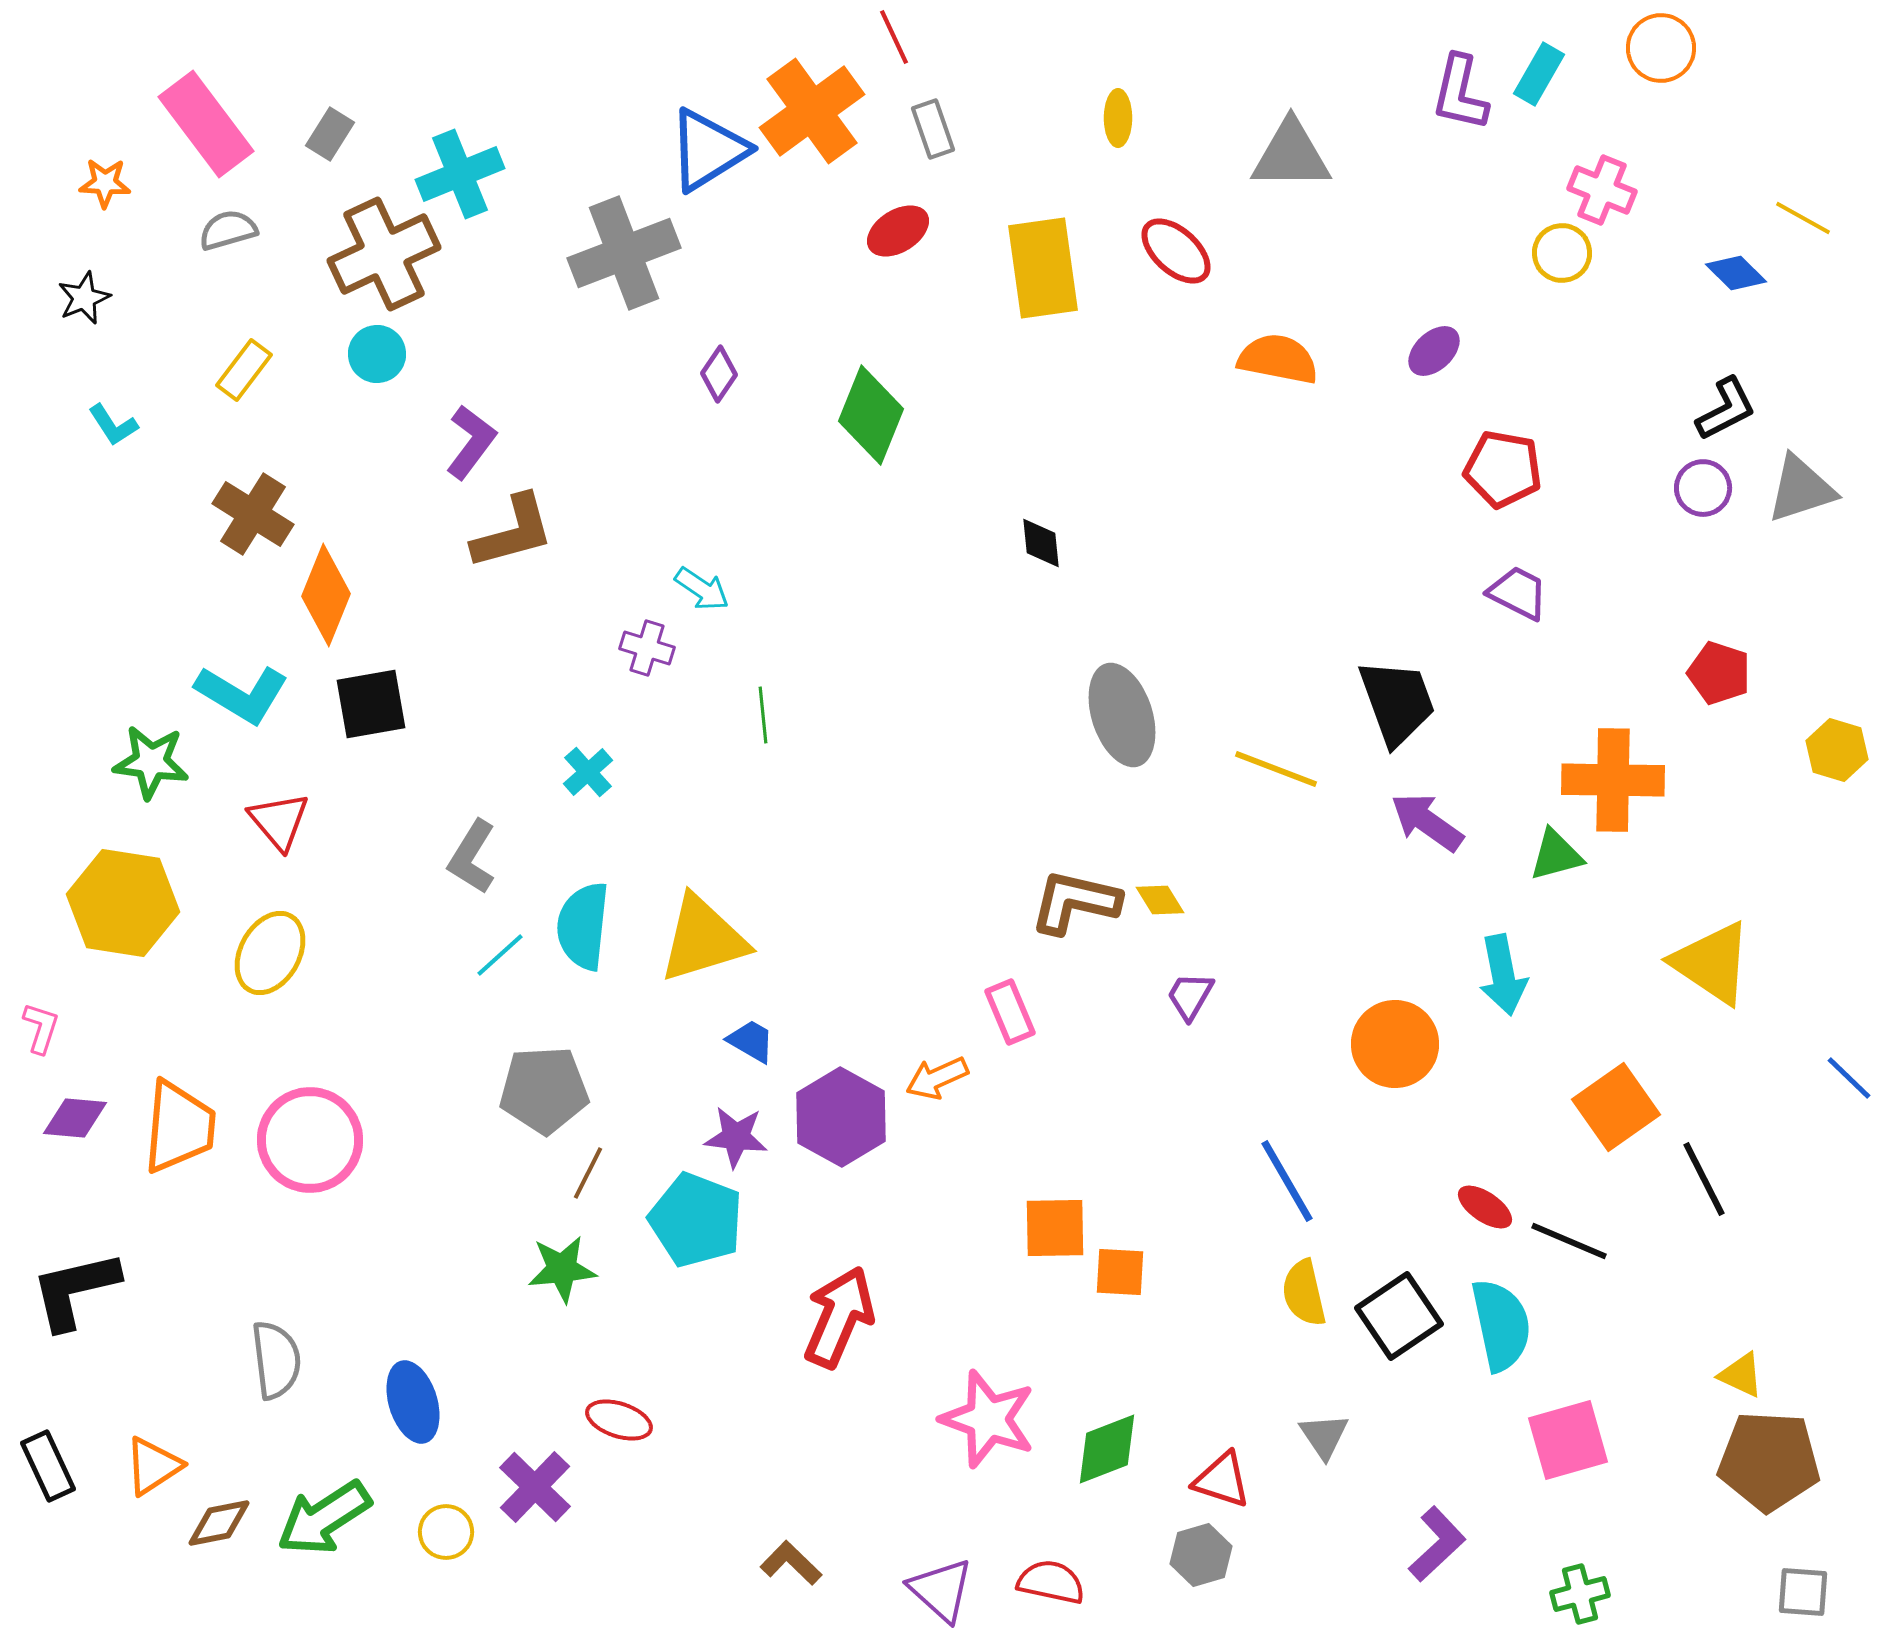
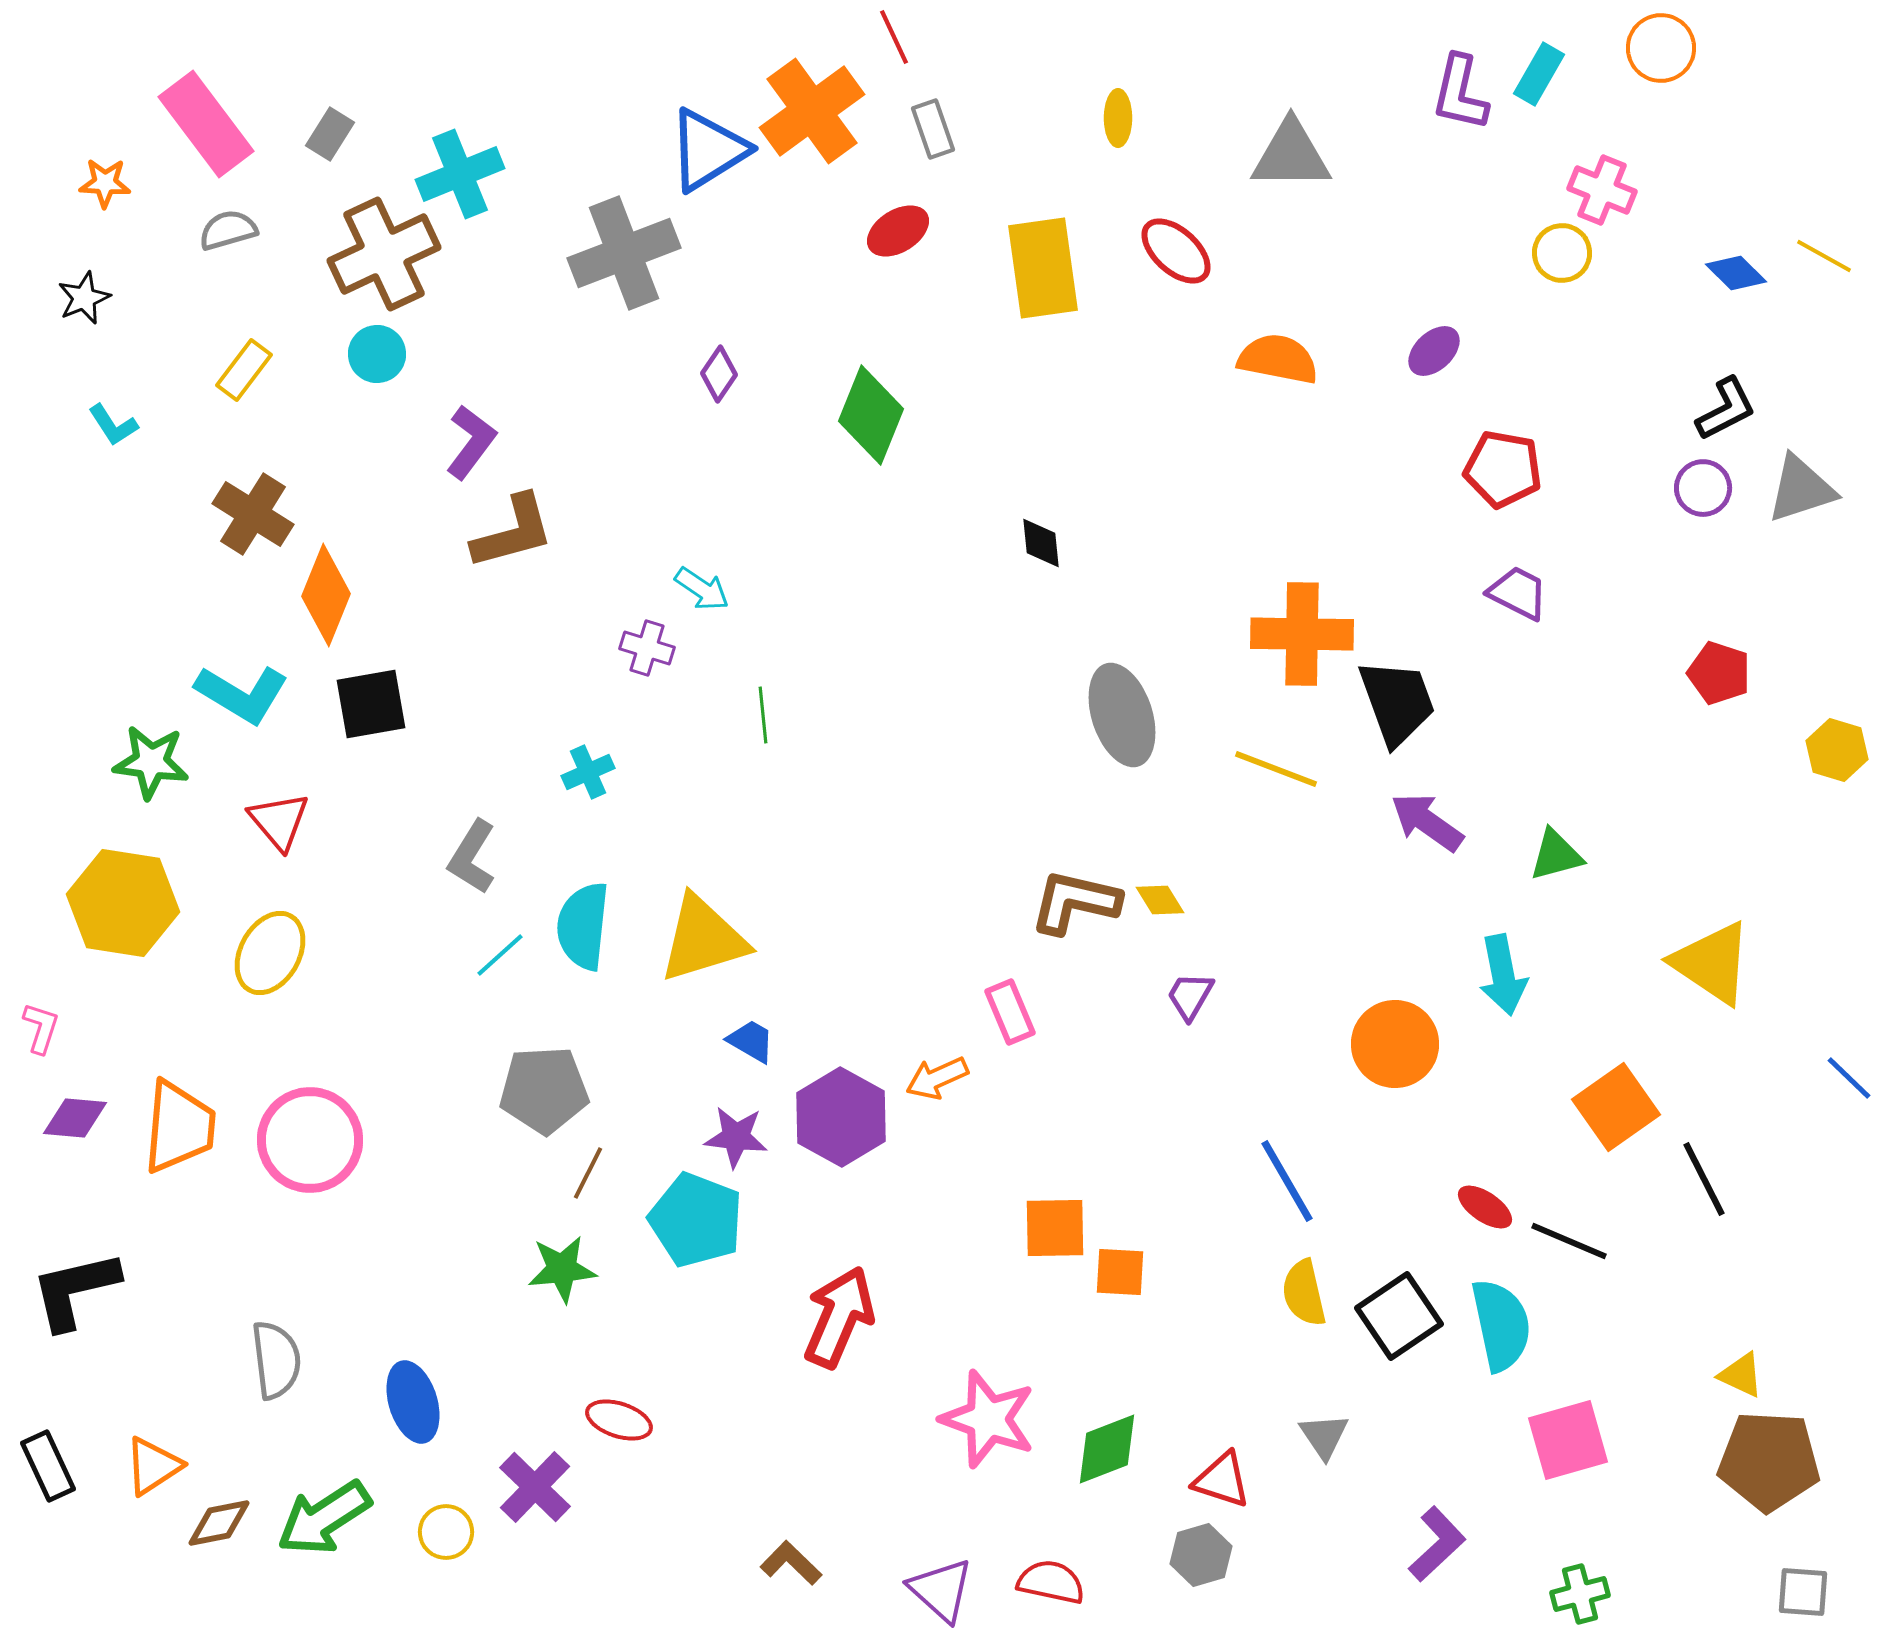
yellow line at (1803, 218): moved 21 px right, 38 px down
cyan cross at (588, 772): rotated 18 degrees clockwise
orange cross at (1613, 780): moved 311 px left, 146 px up
